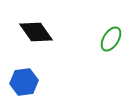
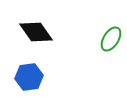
blue hexagon: moved 5 px right, 5 px up
